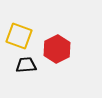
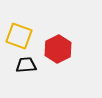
red hexagon: moved 1 px right
